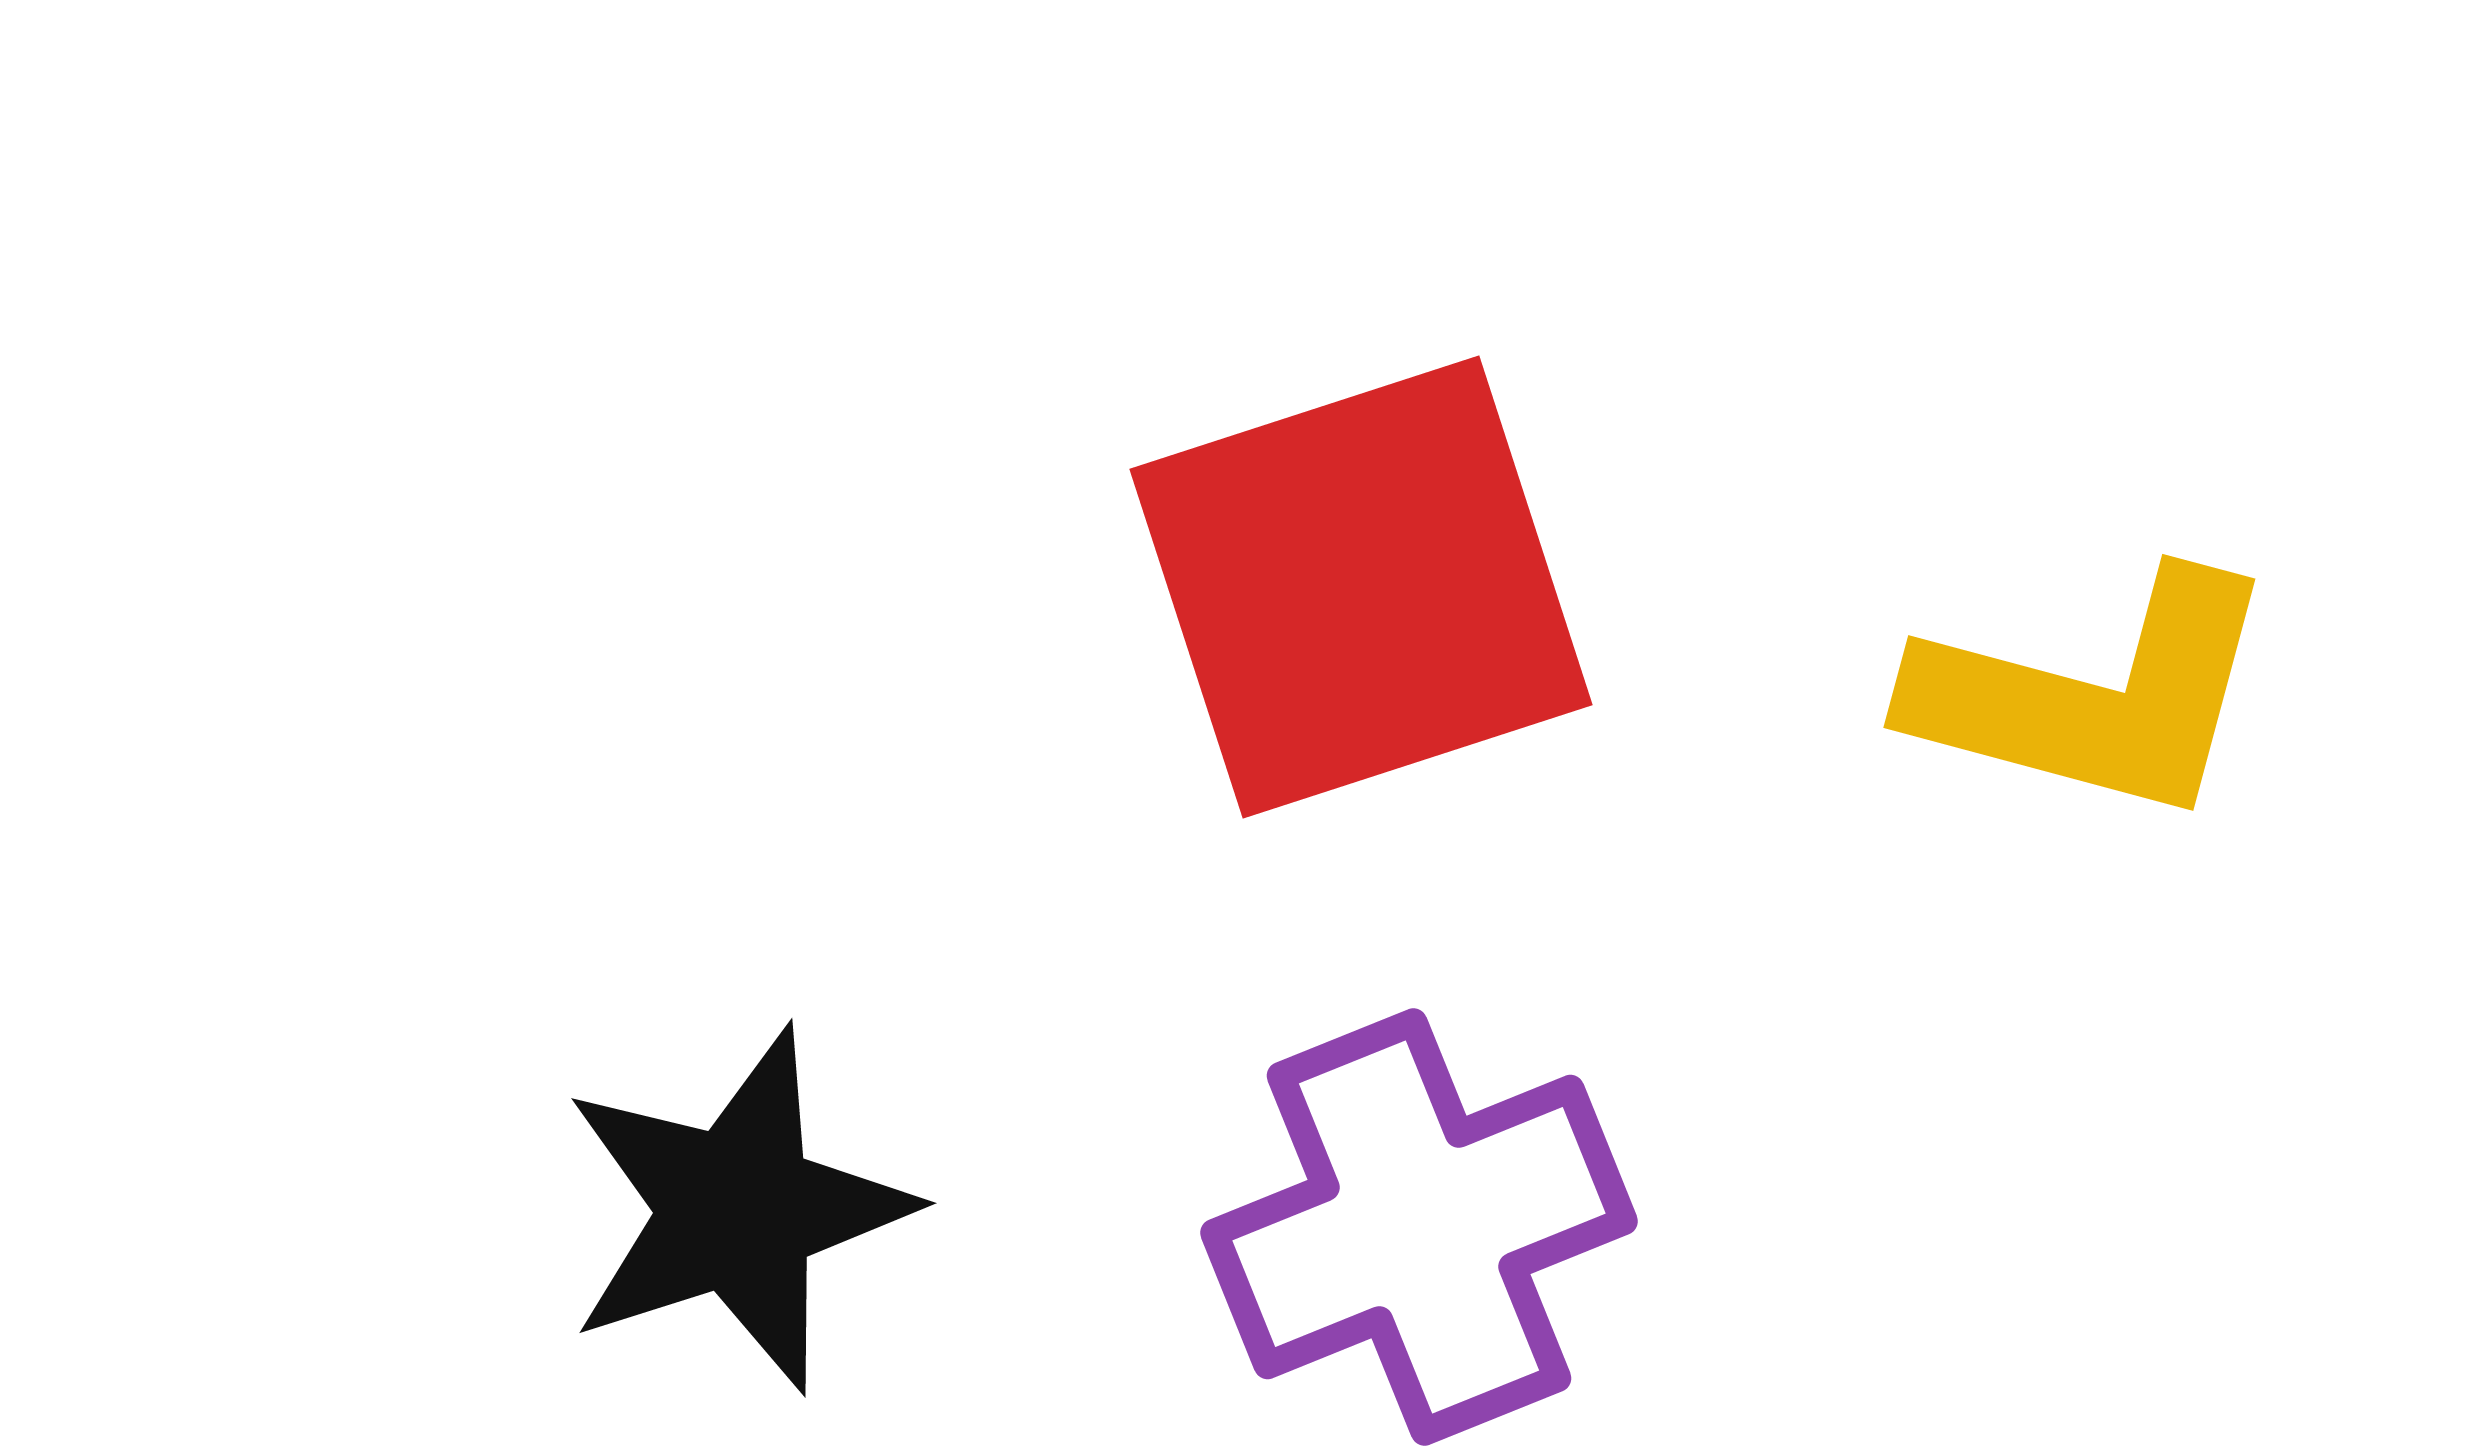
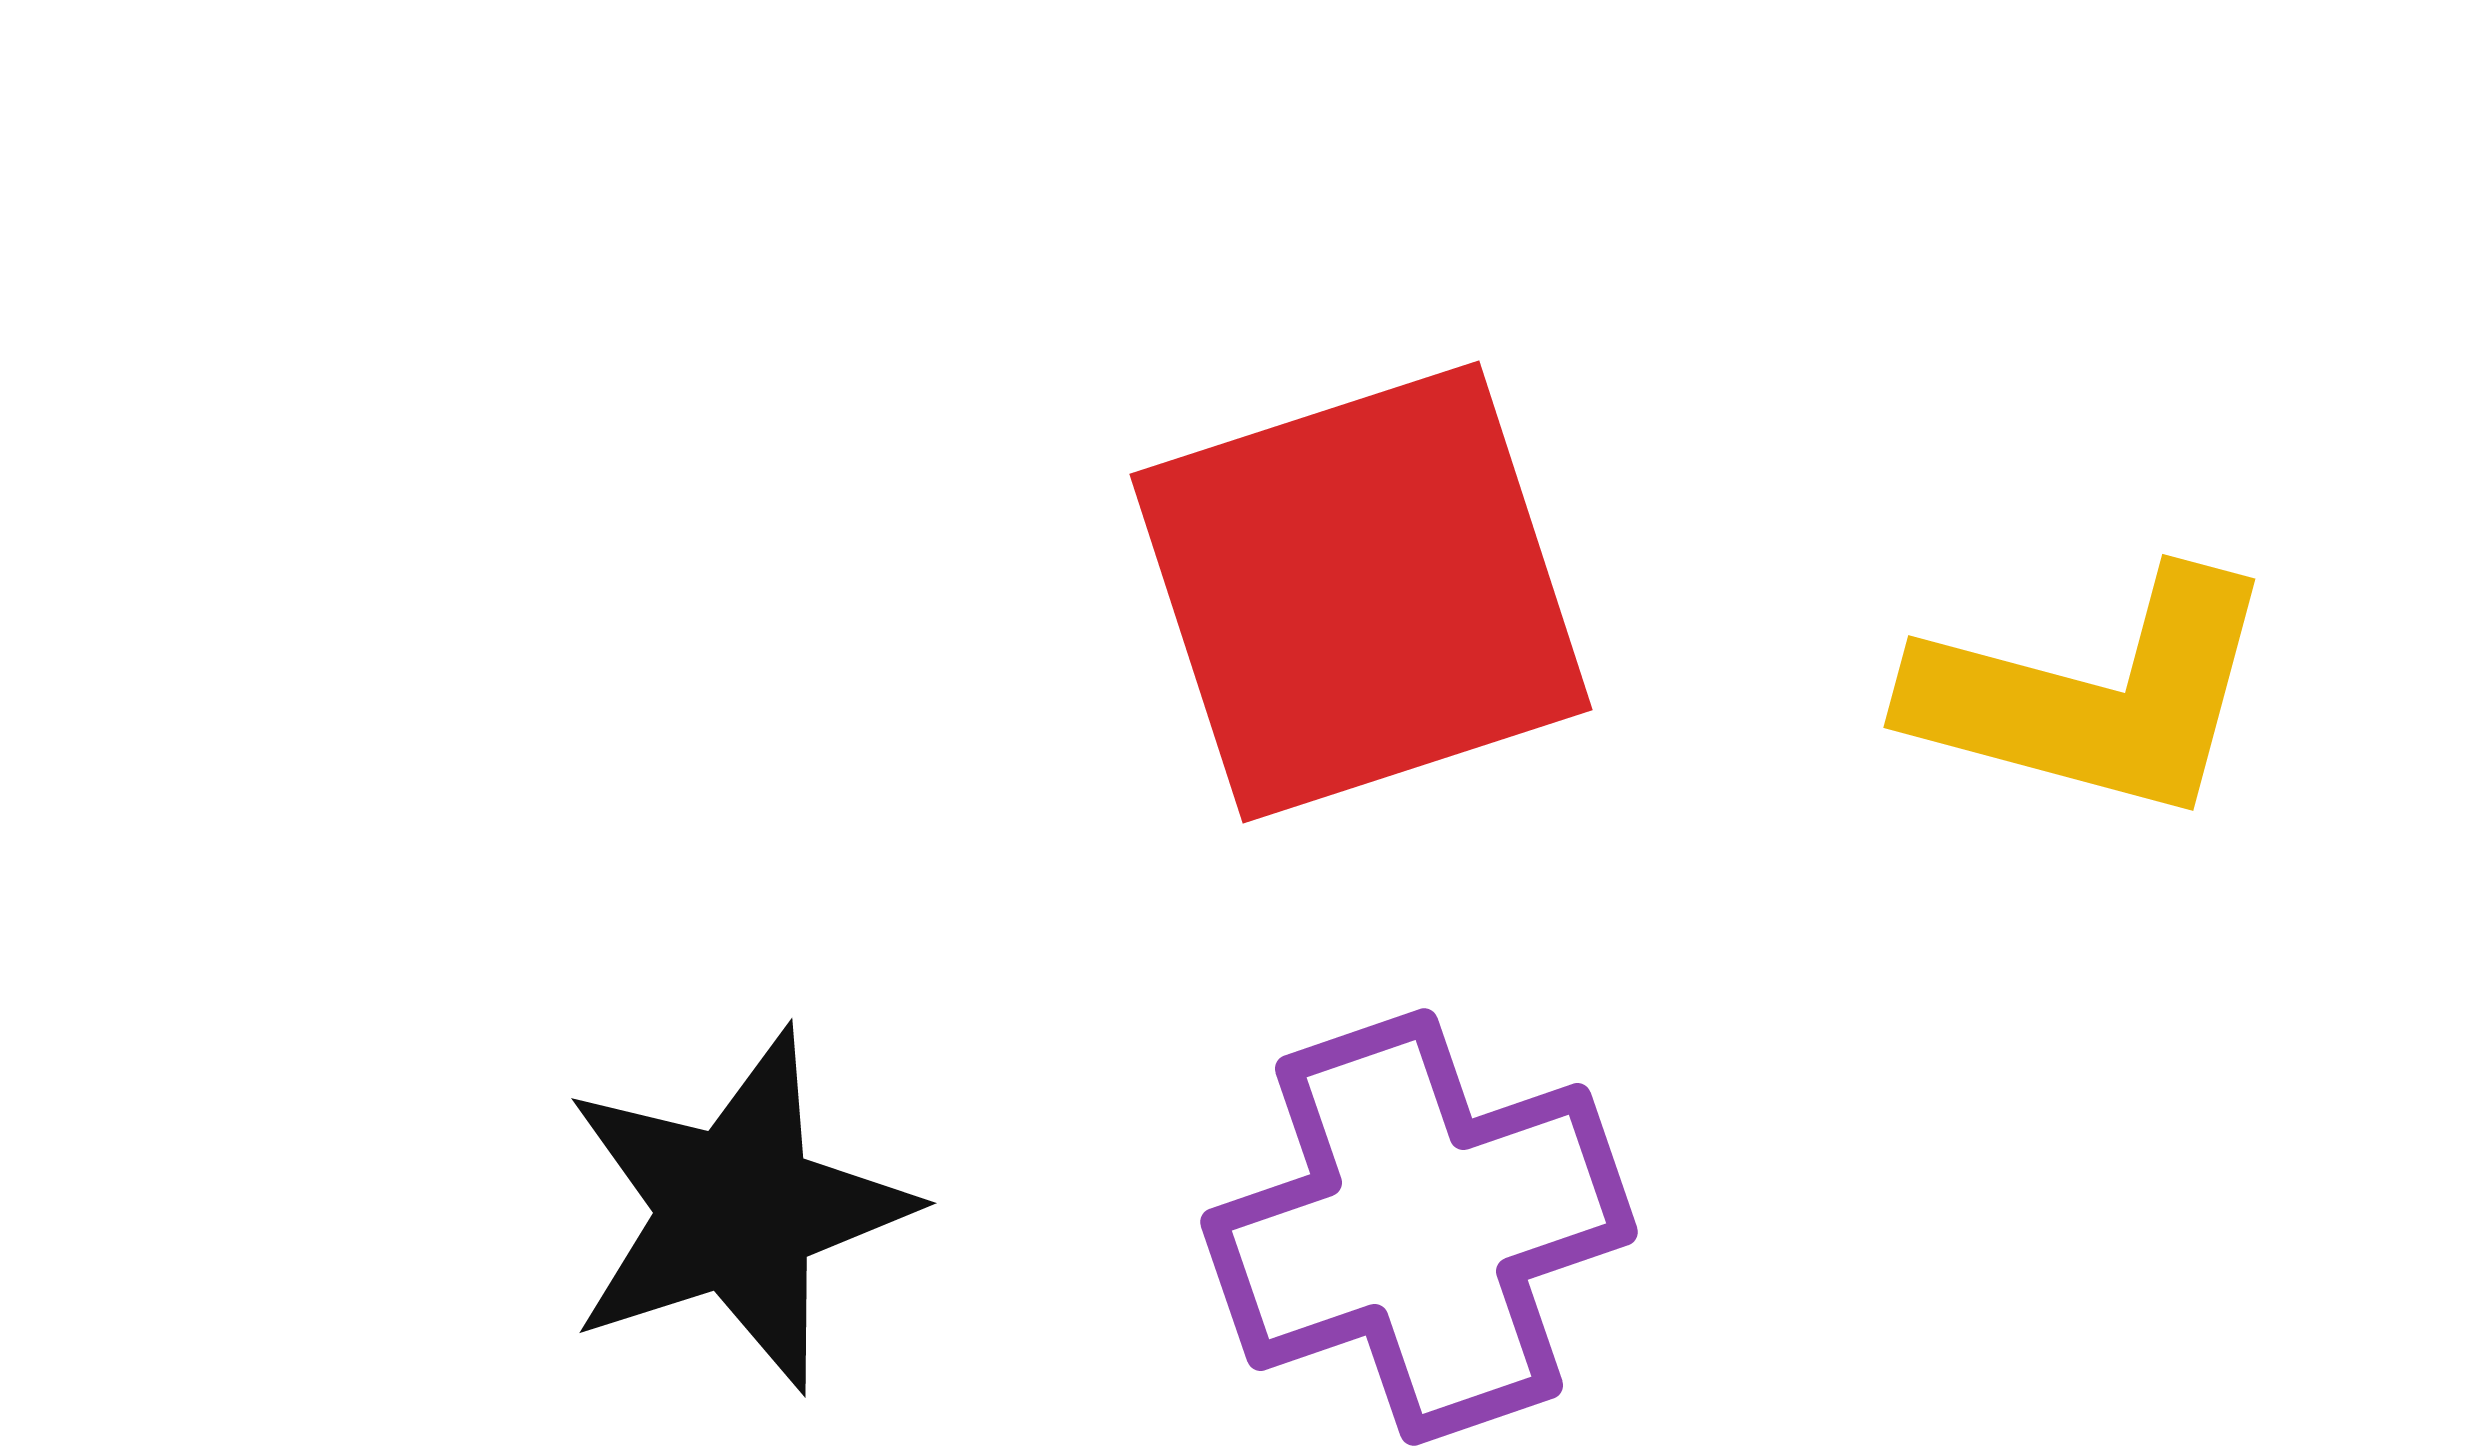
red square: moved 5 px down
purple cross: rotated 3 degrees clockwise
